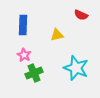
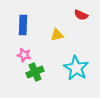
pink star: rotated 16 degrees counterclockwise
cyan star: rotated 10 degrees clockwise
green cross: moved 1 px right, 1 px up
